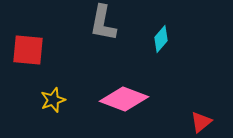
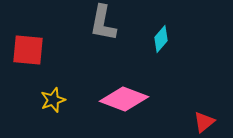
red triangle: moved 3 px right
